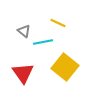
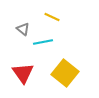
yellow line: moved 6 px left, 6 px up
gray triangle: moved 1 px left, 2 px up
yellow square: moved 6 px down
